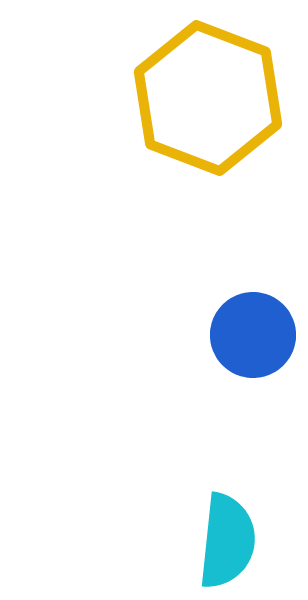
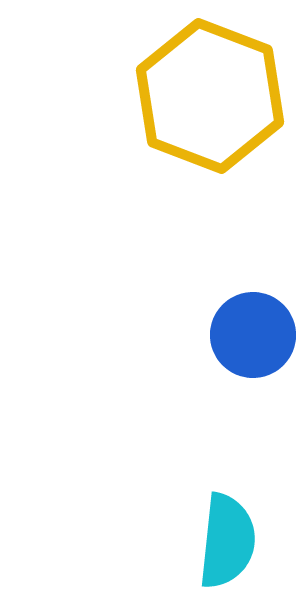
yellow hexagon: moved 2 px right, 2 px up
